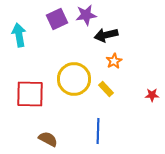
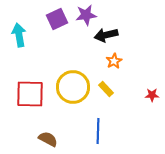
yellow circle: moved 1 px left, 8 px down
